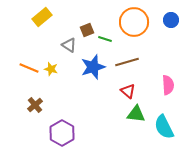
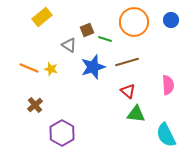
cyan semicircle: moved 2 px right, 8 px down
